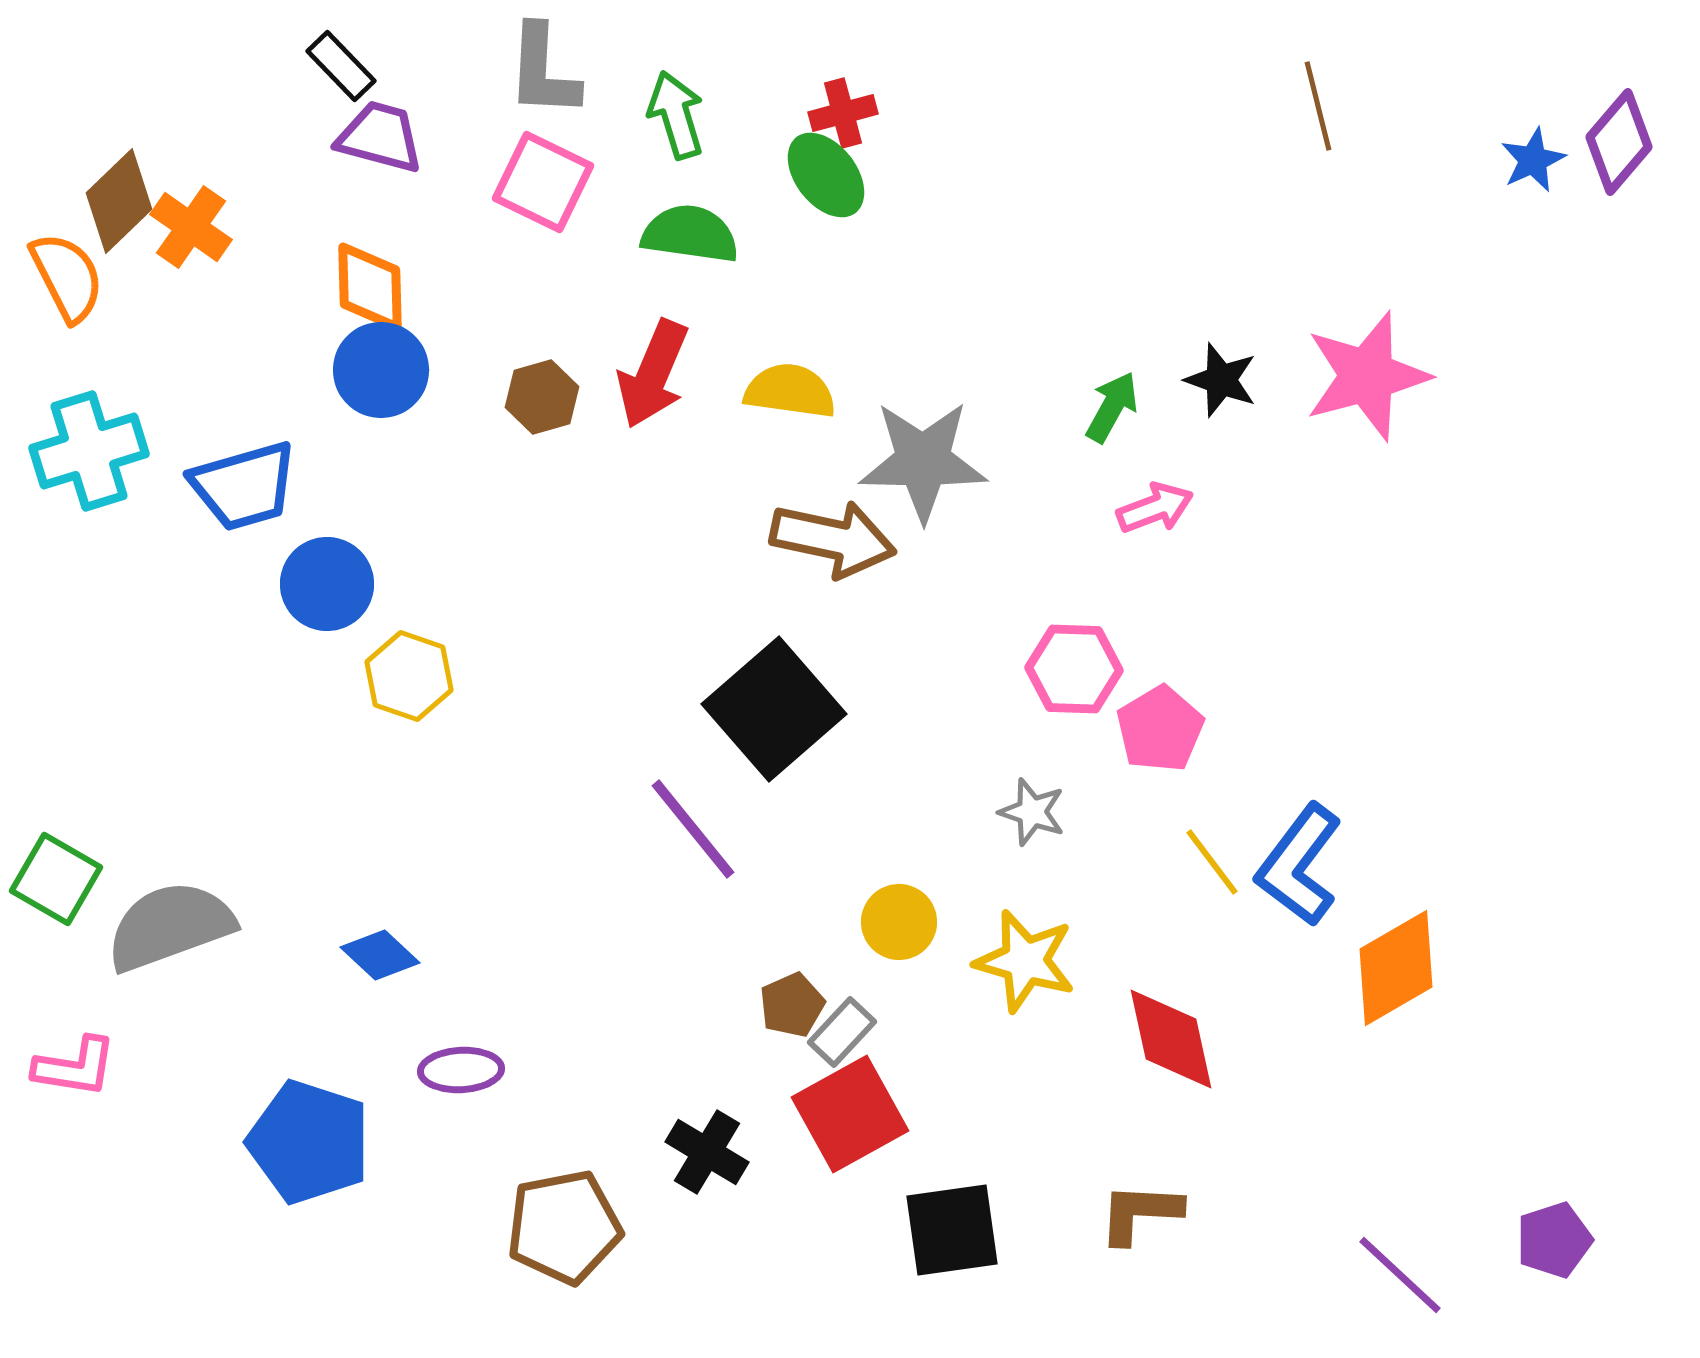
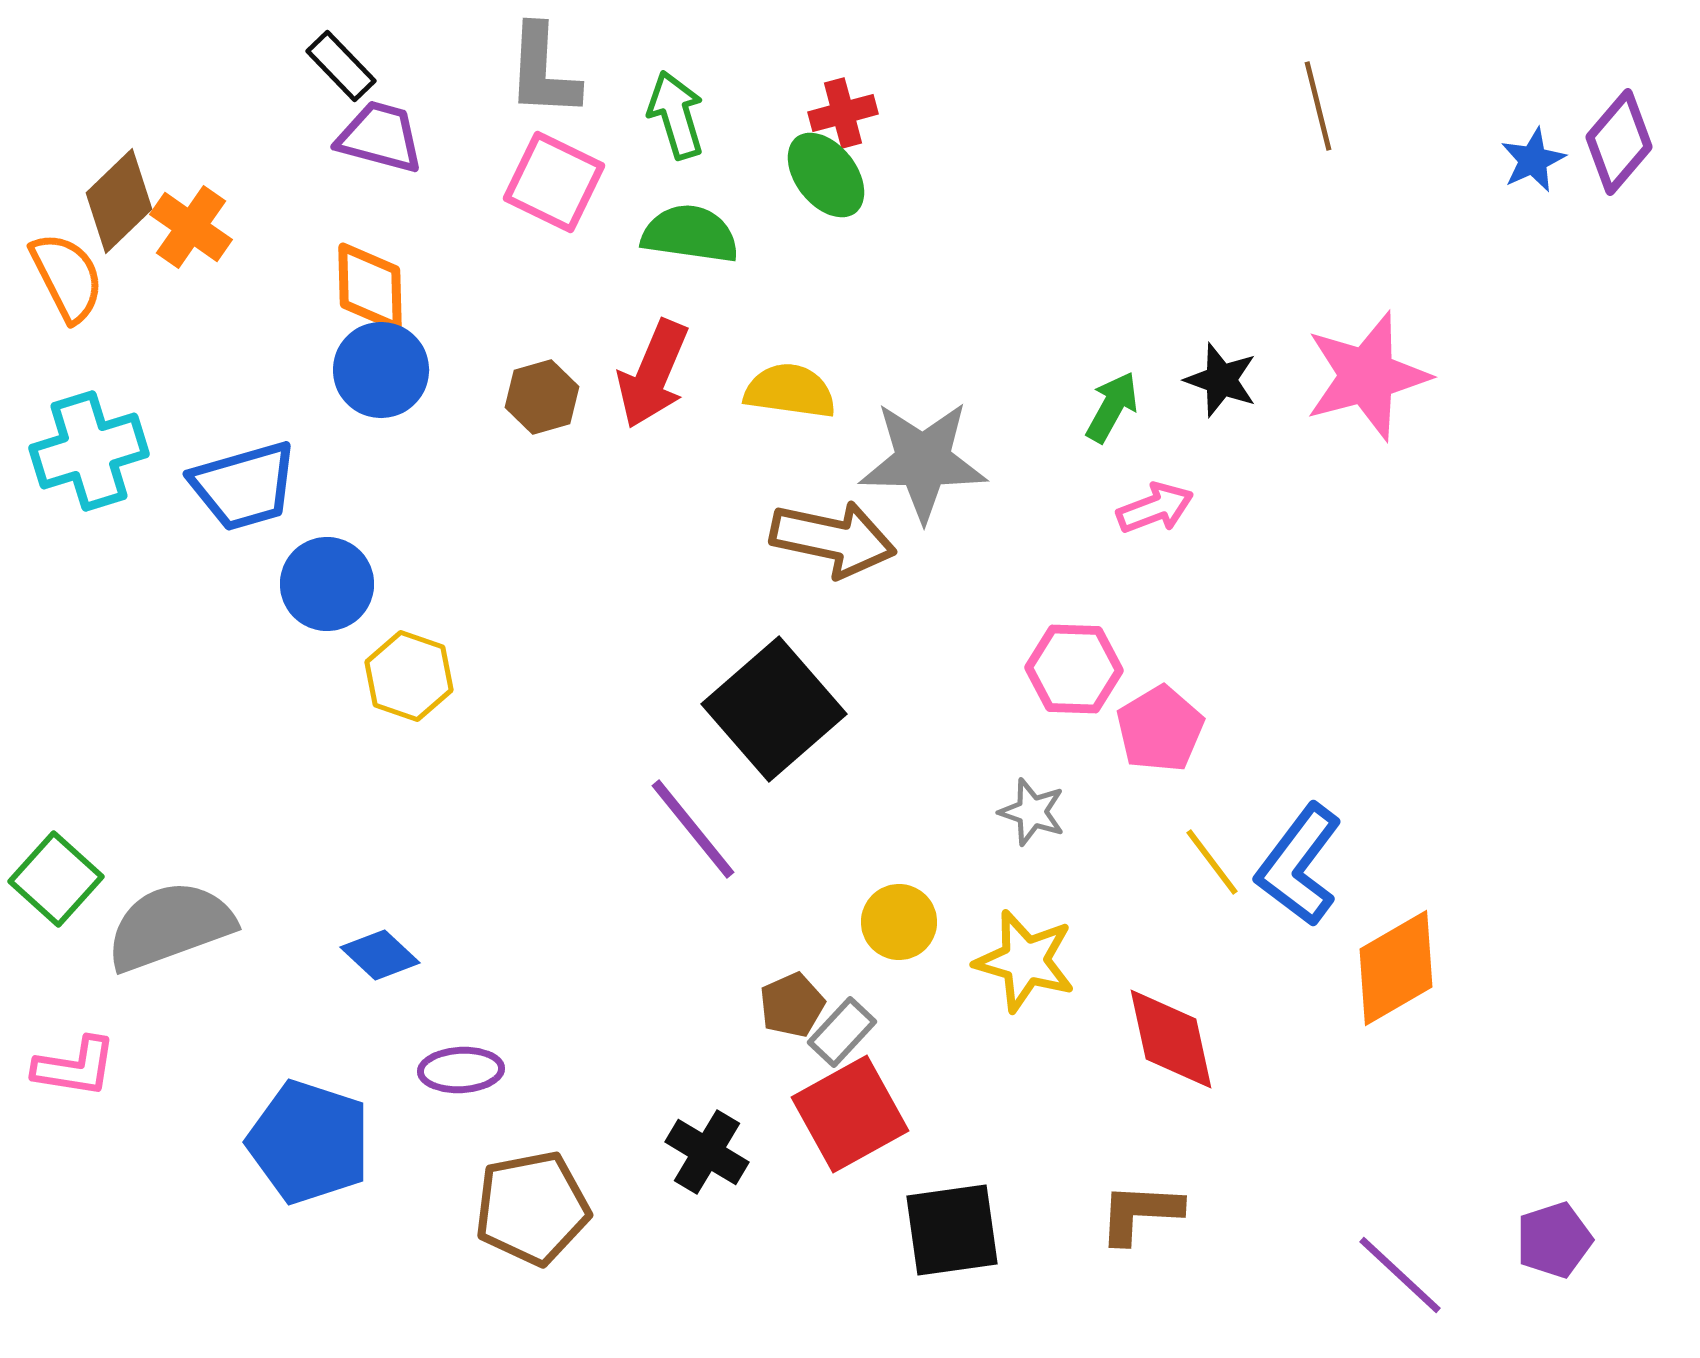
pink square at (543, 182): moved 11 px right
green square at (56, 879): rotated 12 degrees clockwise
brown pentagon at (564, 1227): moved 32 px left, 19 px up
